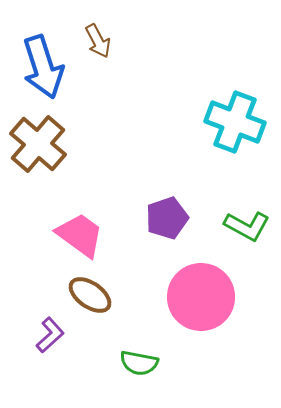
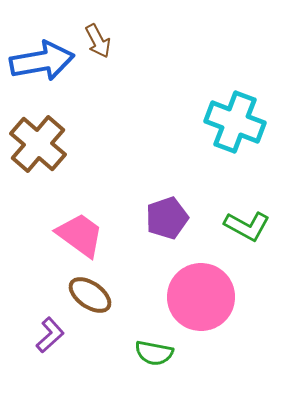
blue arrow: moved 1 px left, 6 px up; rotated 82 degrees counterclockwise
green semicircle: moved 15 px right, 10 px up
